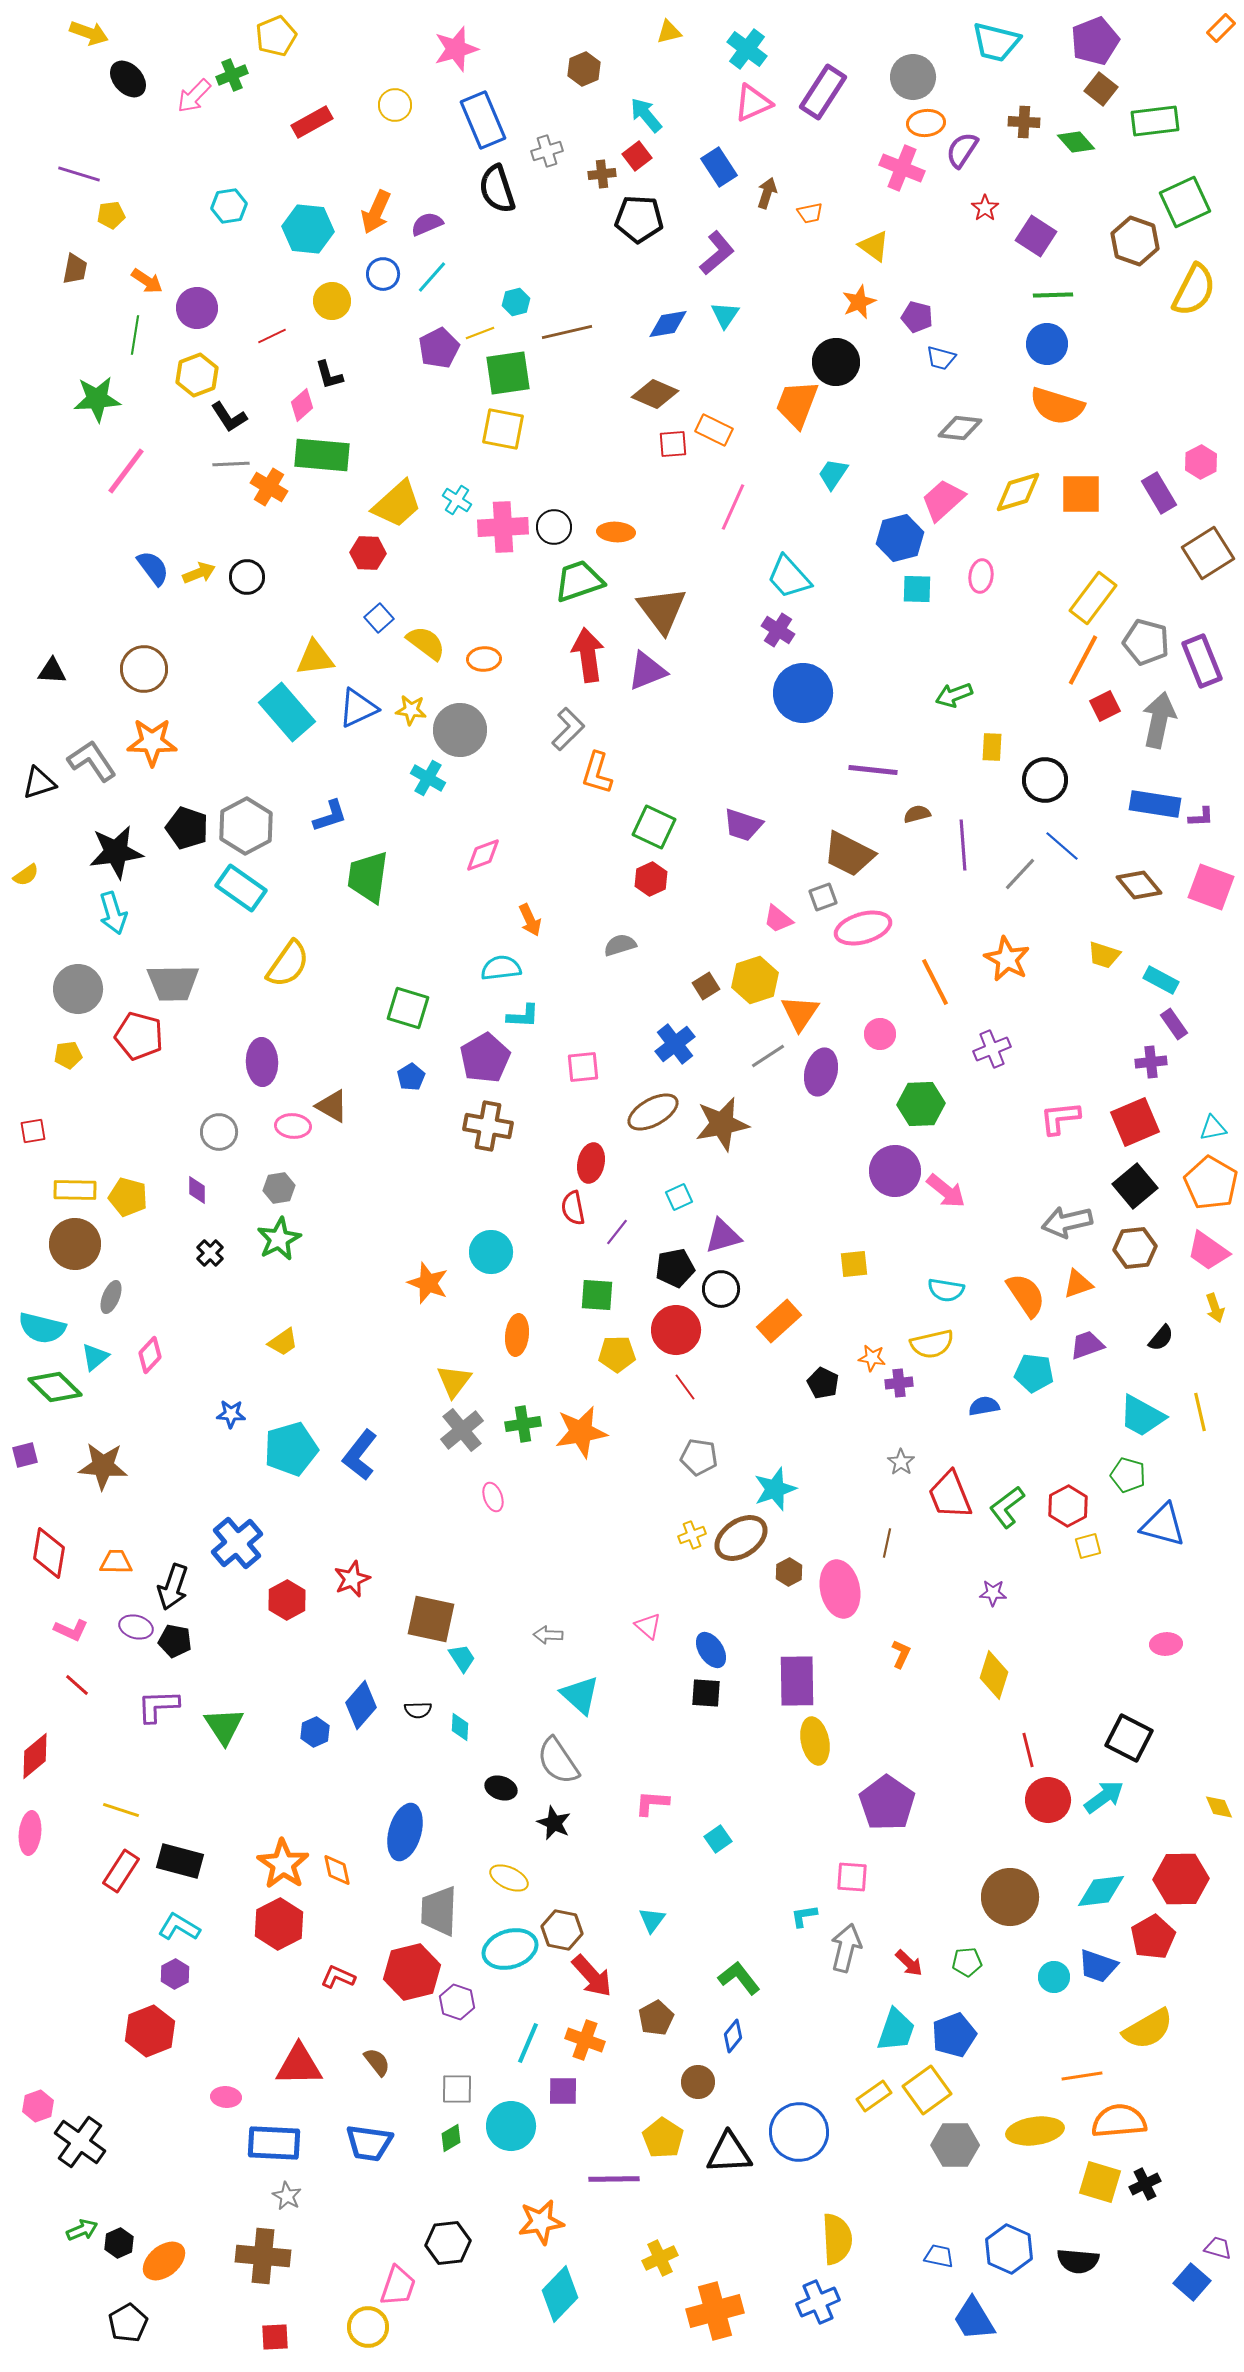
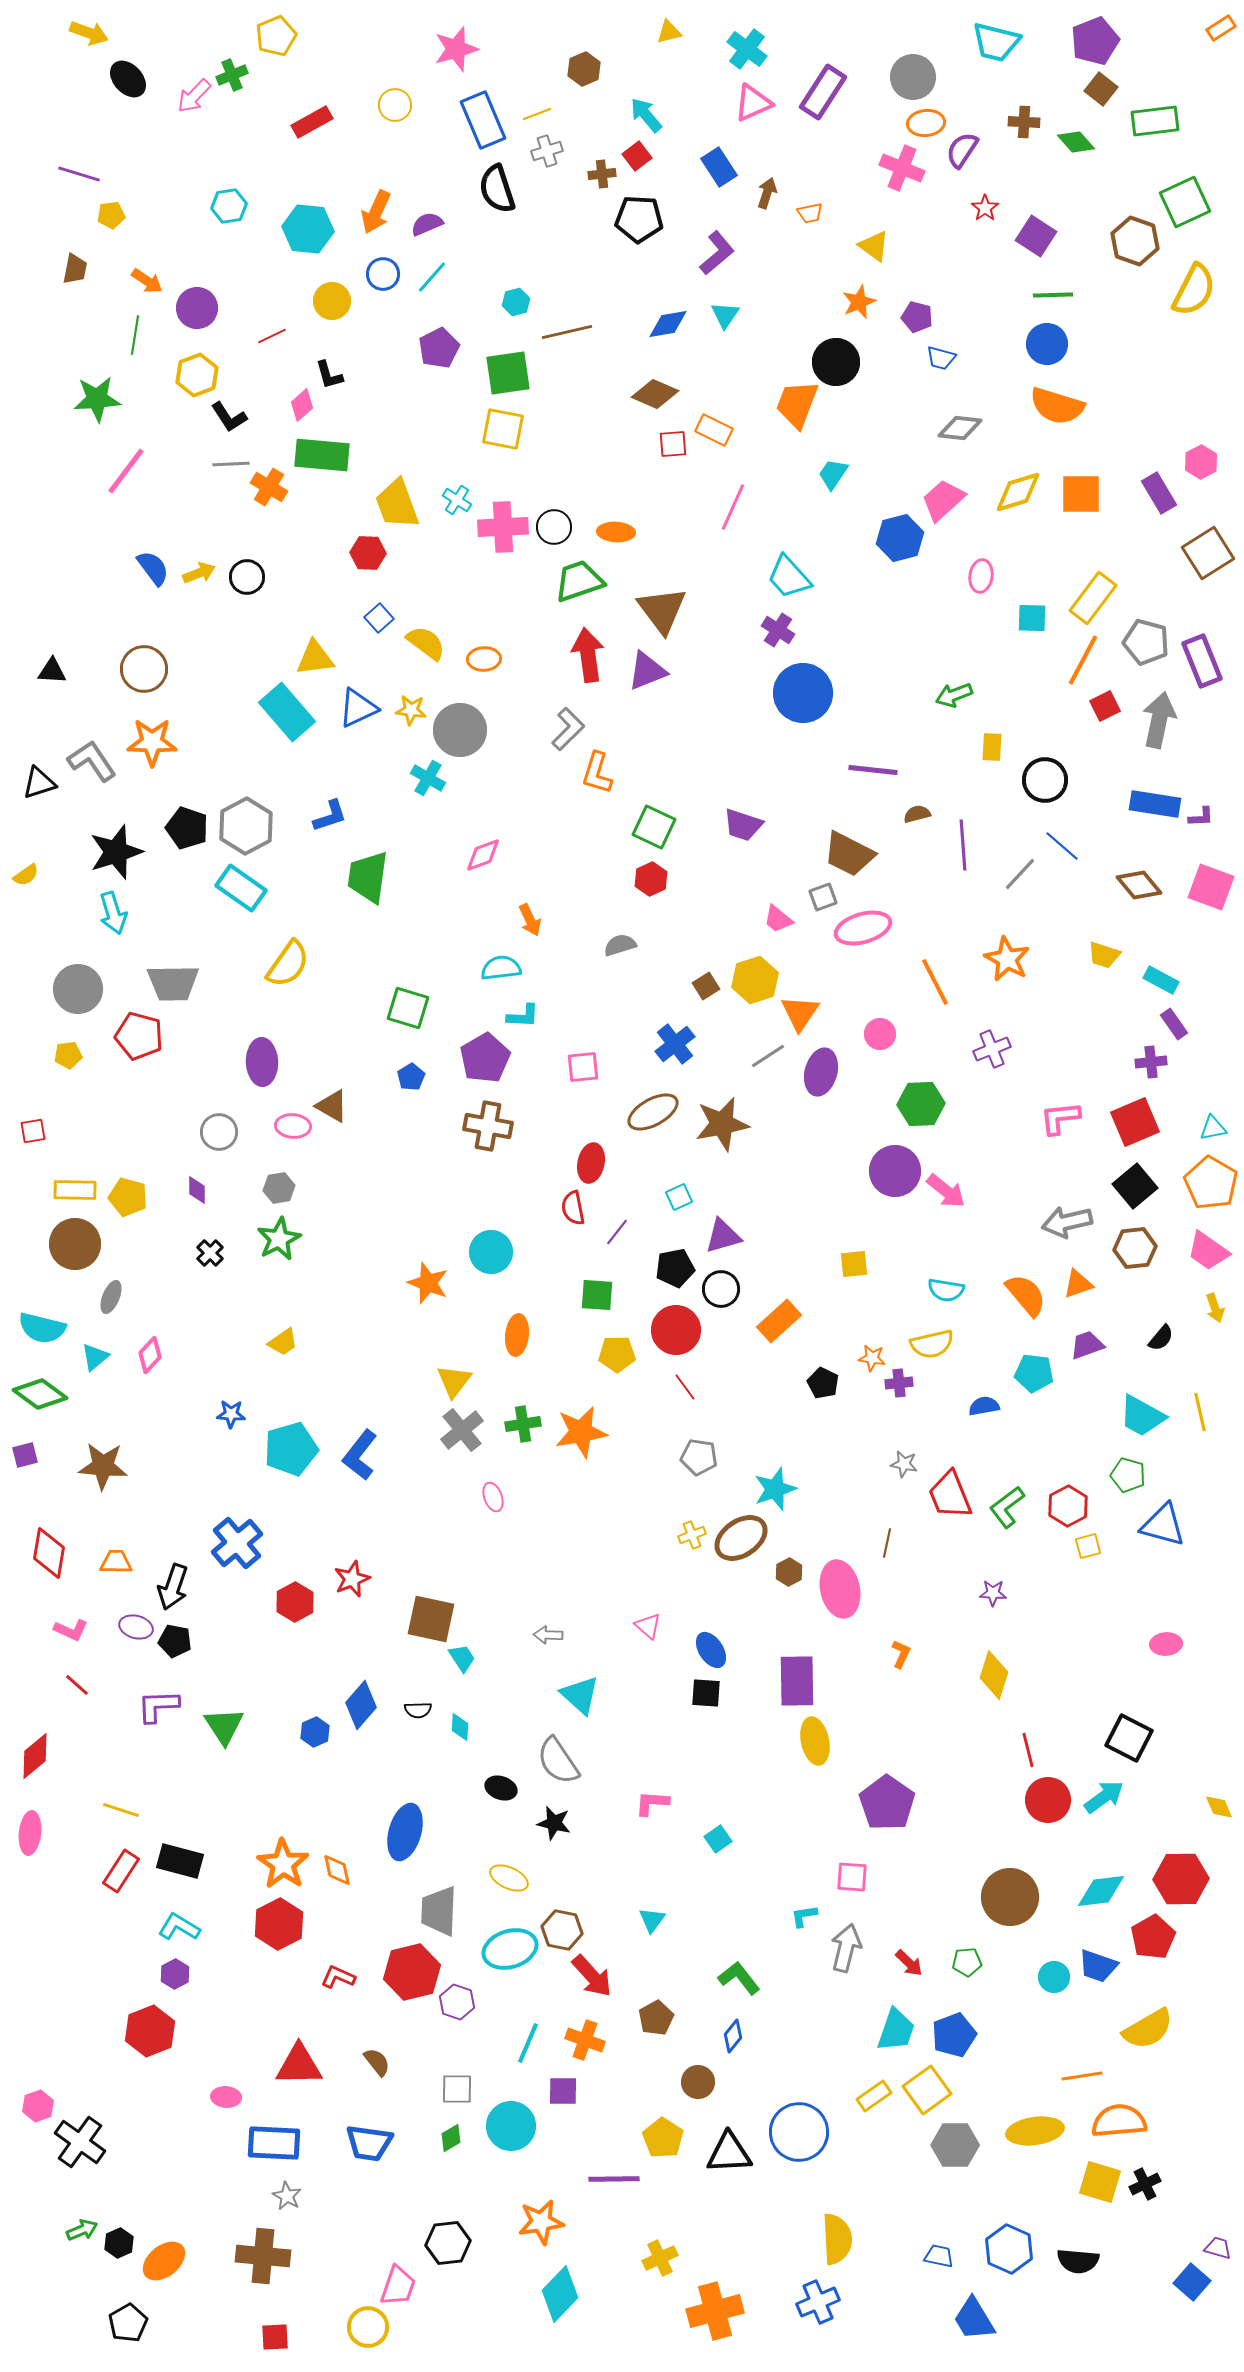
orange rectangle at (1221, 28): rotated 12 degrees clockwise
yellow line at (480, 333): moved 57 px right, 219 px up
yellow trapezoid at (397, 504): rotated 112 degrees clockwise
cyan square at (917, 589): moved 115 px right, 29 px down
black star at (116, 852): rotated 10 degrees counterclockwise
orange semicircle at (1026, 1295): rotated 6 degrees counterclockwise
green diamond at (55, 1387): moved 15 px left, 7 px down; rotated 8 degrees counterclockwise
gray star at (901, 1462): moved 3 px right, 2 px down; rotated 24 degrees counterclockwise
red hexagon at (287, 1600): moved 8 px right, 2 px down
black star at (554, 1823): rotated 12 degrees counterclockwise
